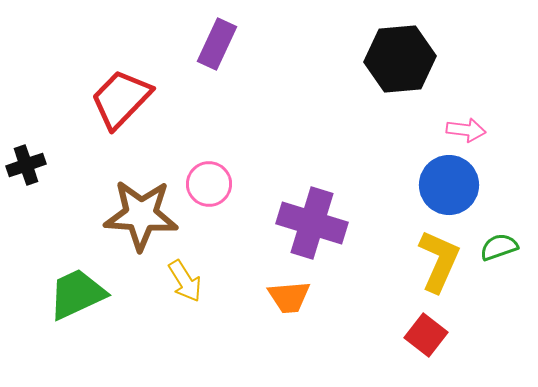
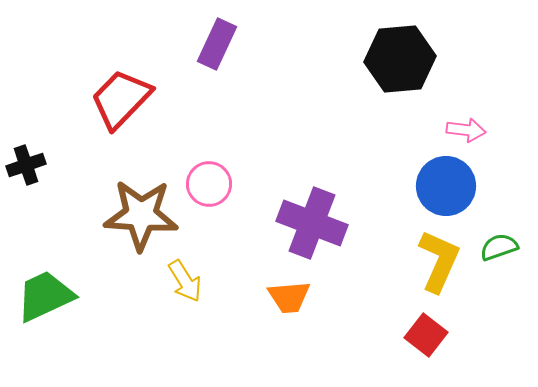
blue circle: moved 3 px left, 1 px down
purple cross: rotated 4 degrees clockwise
green trapezoid: moved 32 px left, 2 px down
